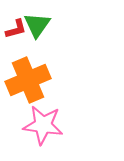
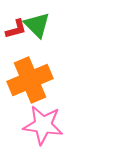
green triangle: rotated 20 degrees counterclockwise
orange cross: moved 2 px right
